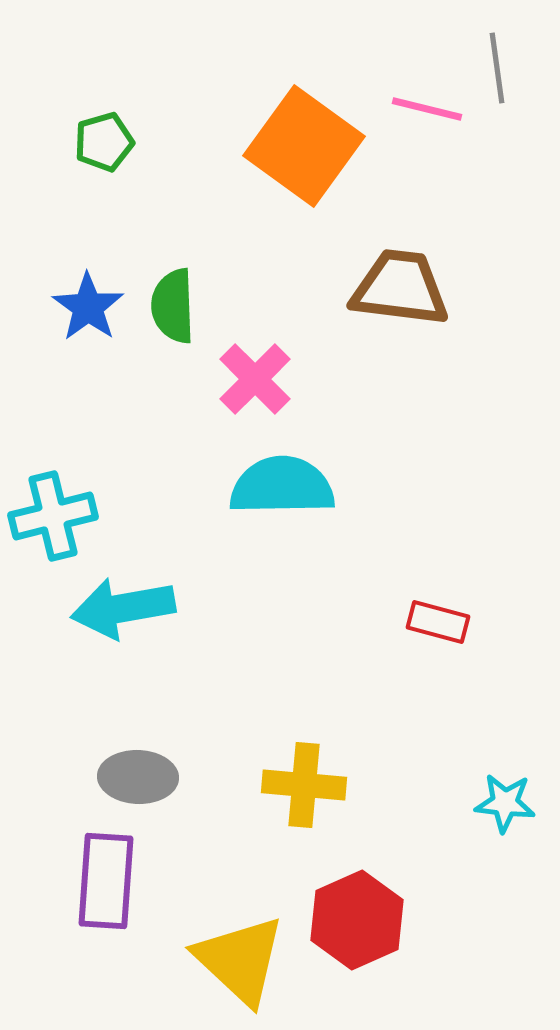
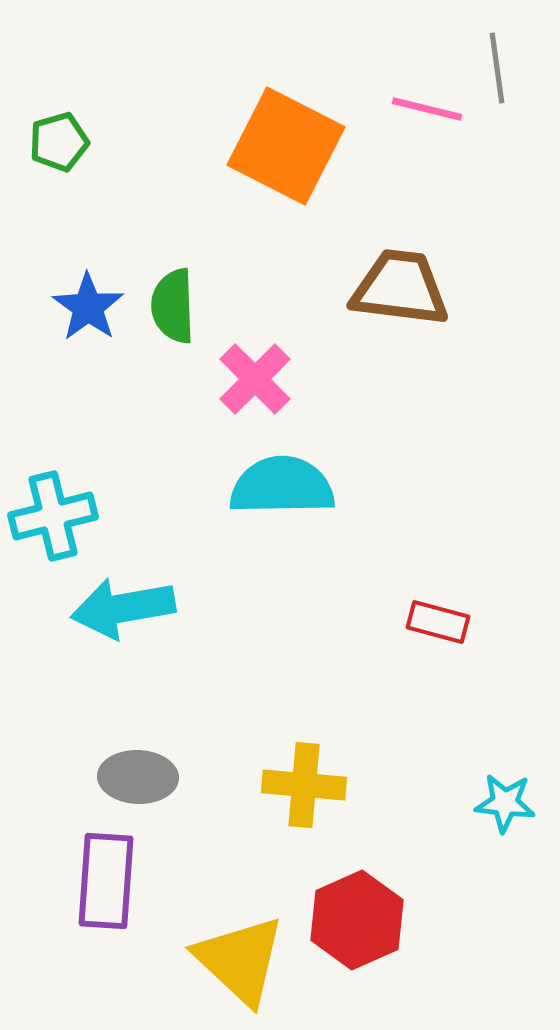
green pentagon: moved 45 px left
orange square: moved 18 px left; rotated 9 degrees counterclockwise
